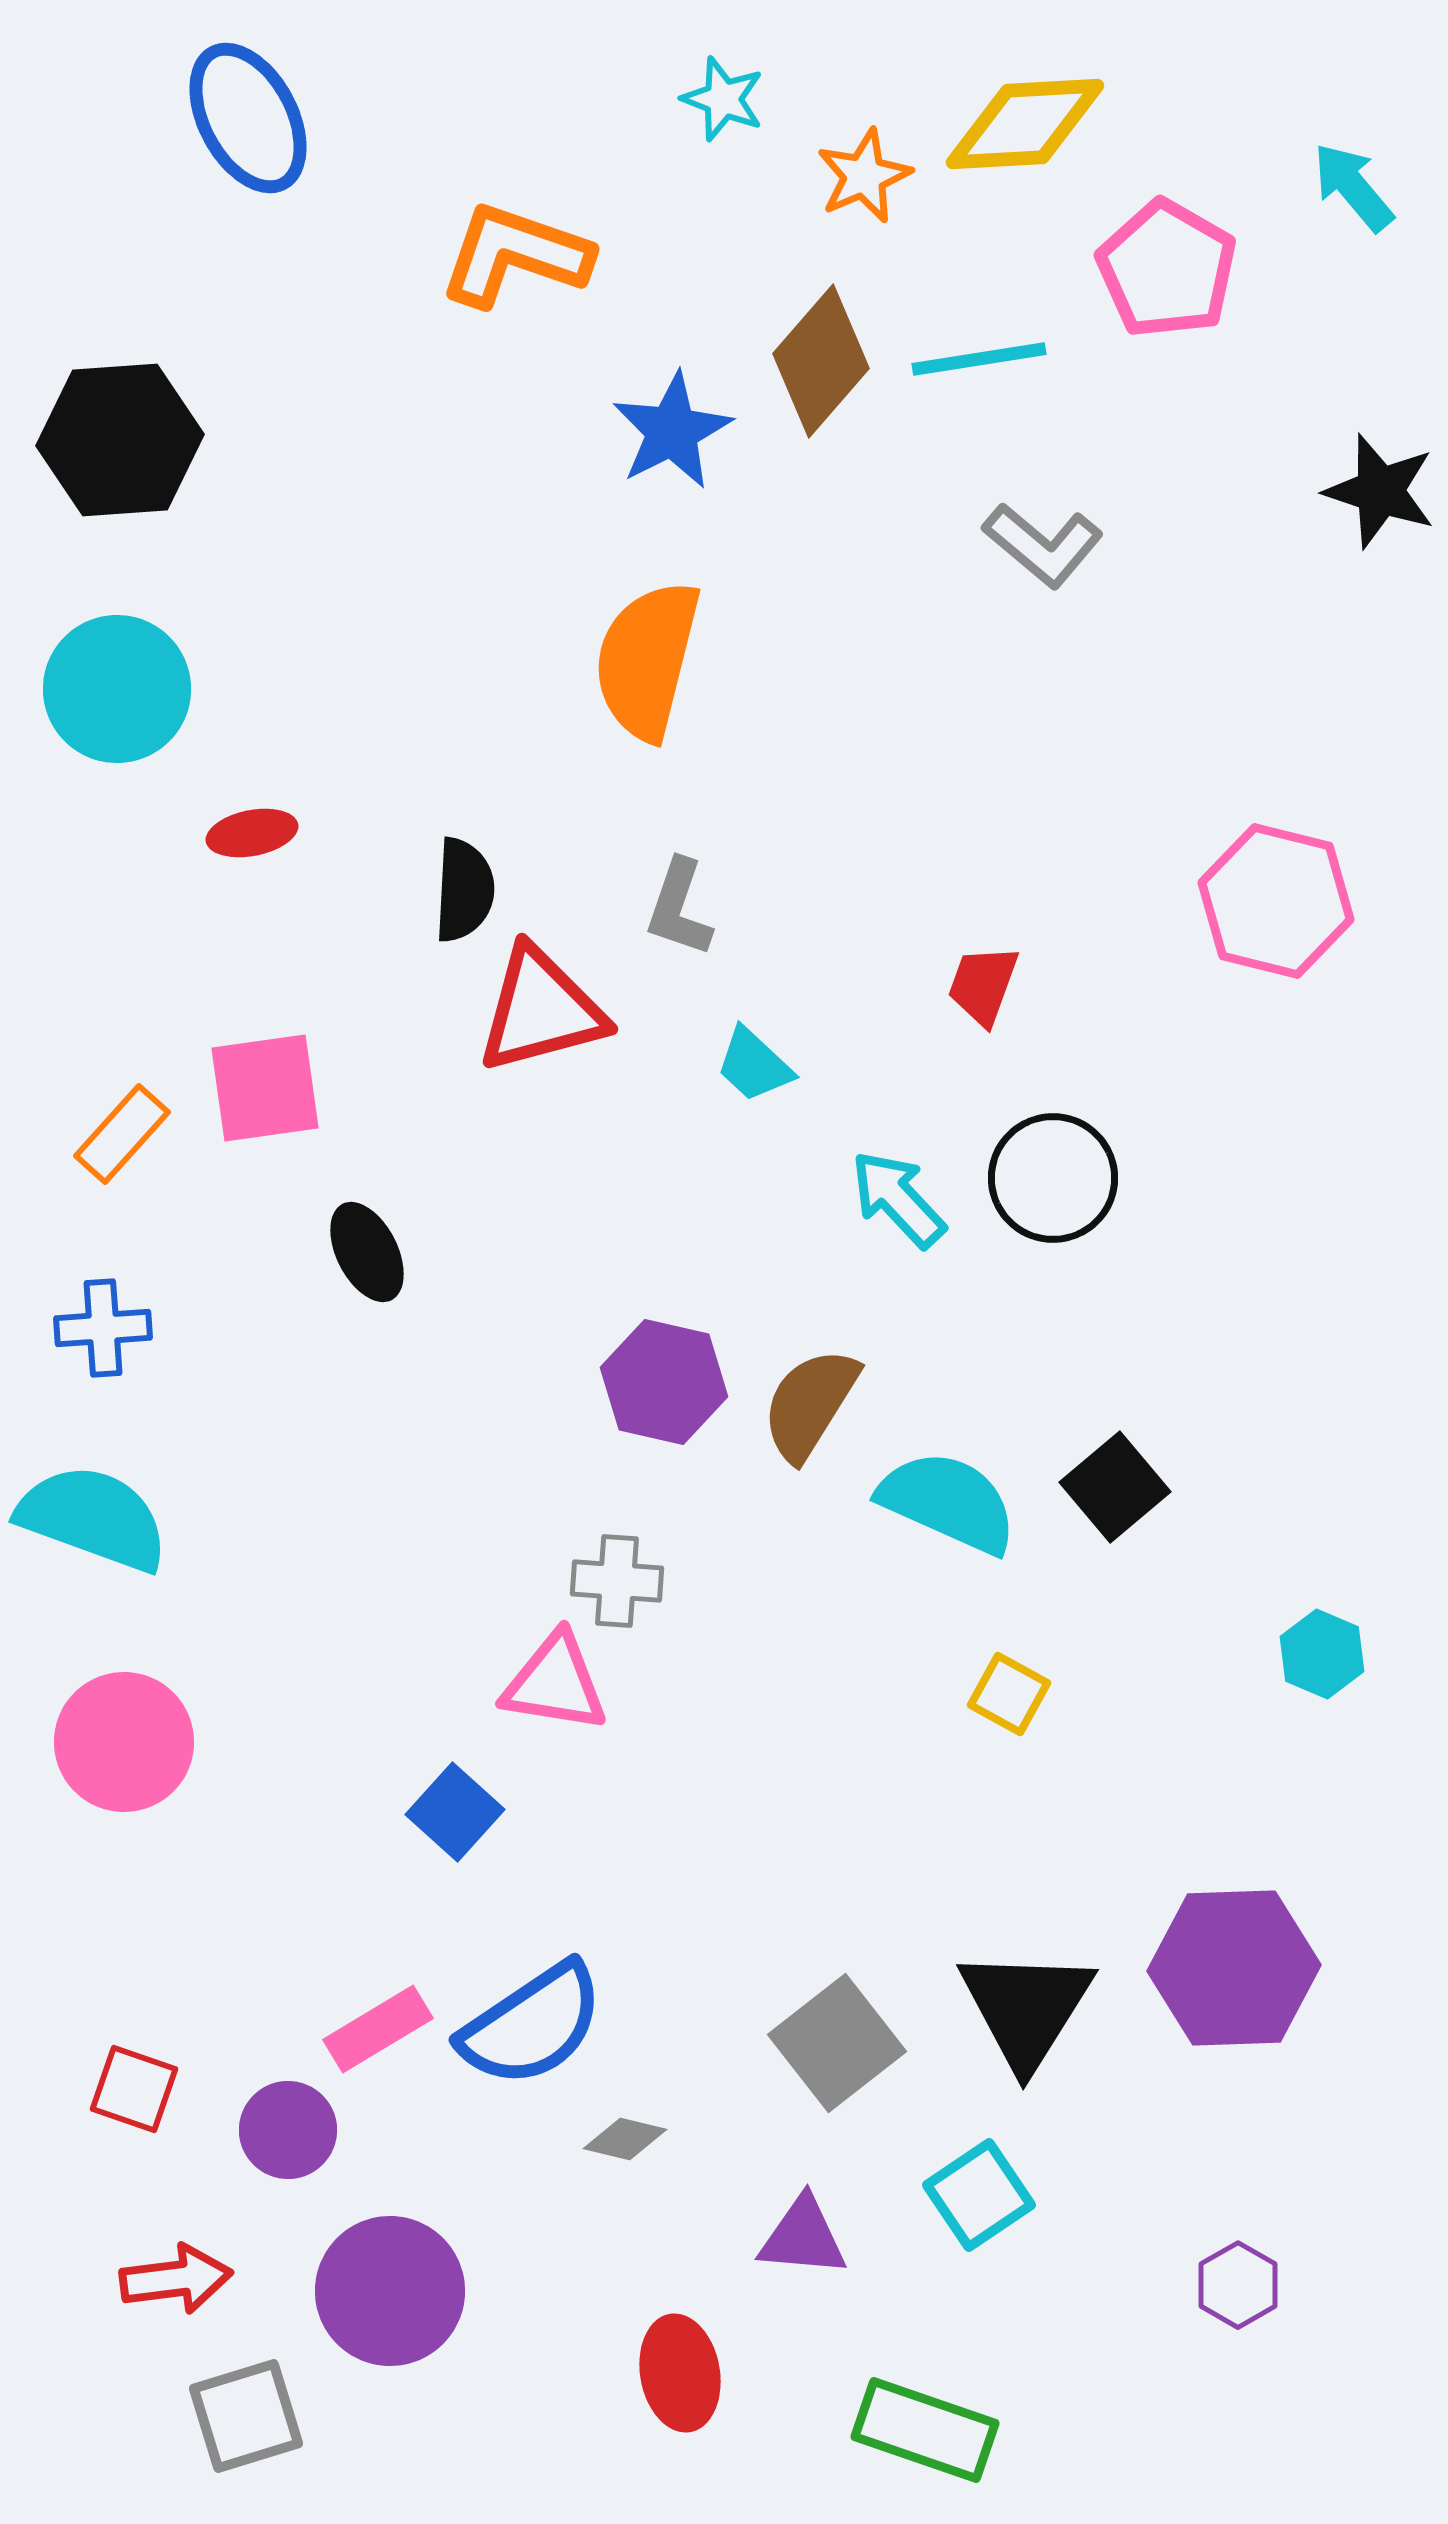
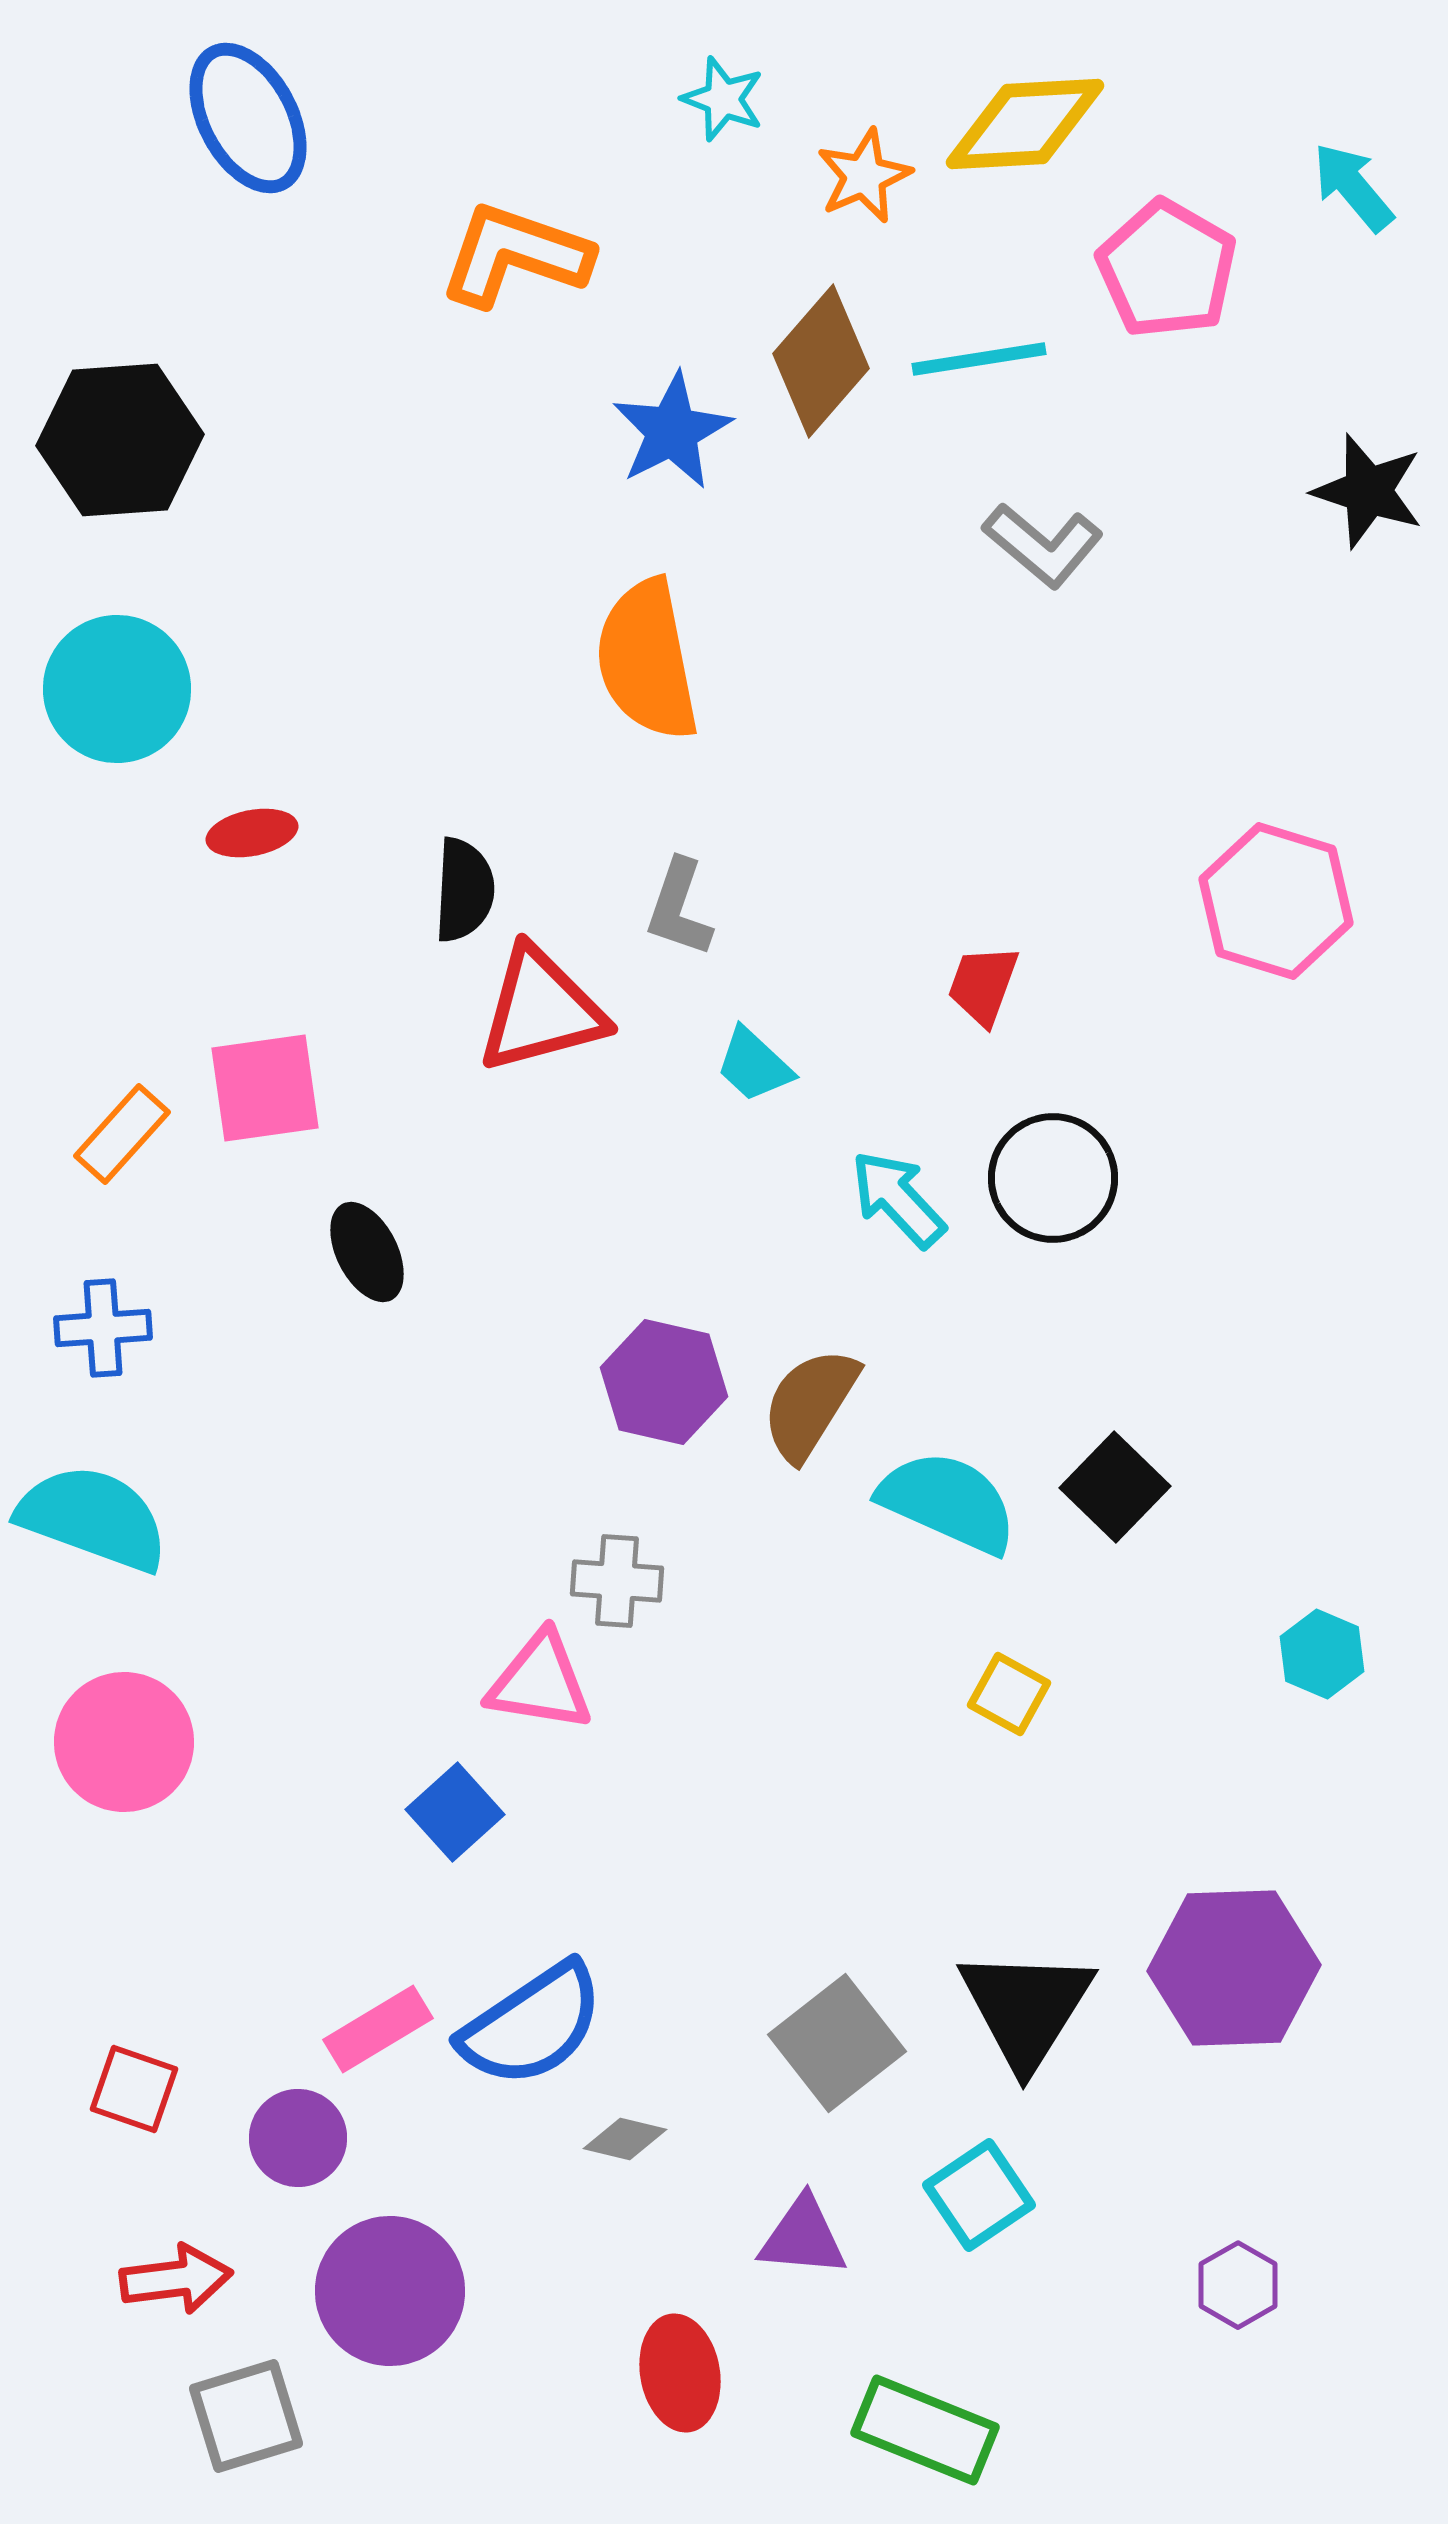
black star at (1380, 491): moved 12 px left
orange semicircle at (647, 660): rotated 25 degrees counterclockwise
pink hexagon at (1276, 901): rotated 3 degrees clockwise
black square at (1115, 1487): rotated 6 degrees counterclockwise
pink triangle at (555, 1683): moved 15 px left, 1 px up
blue square at (455, 1812): rotated 6 degrees clockwise
purple circle at (288, 2130): moved 10 px right, 8 px down
green rectangle at (925, 2430): rotated 3 degrees clockwise
